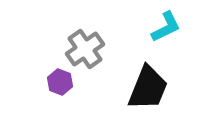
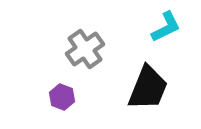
purple hexagon: moved 2 px right, 15 px down
